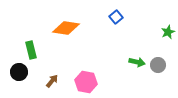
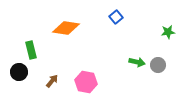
green star: rotated 16 degrees clockwise
